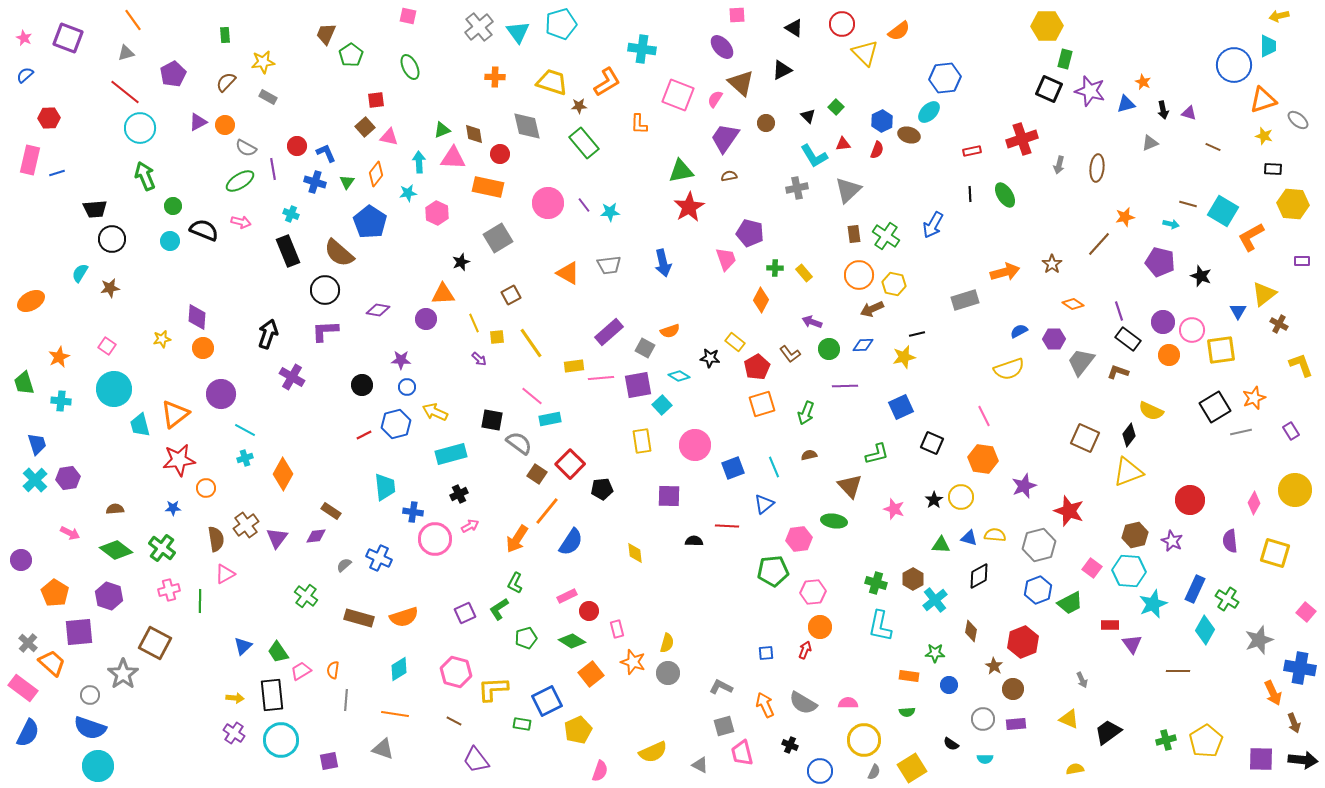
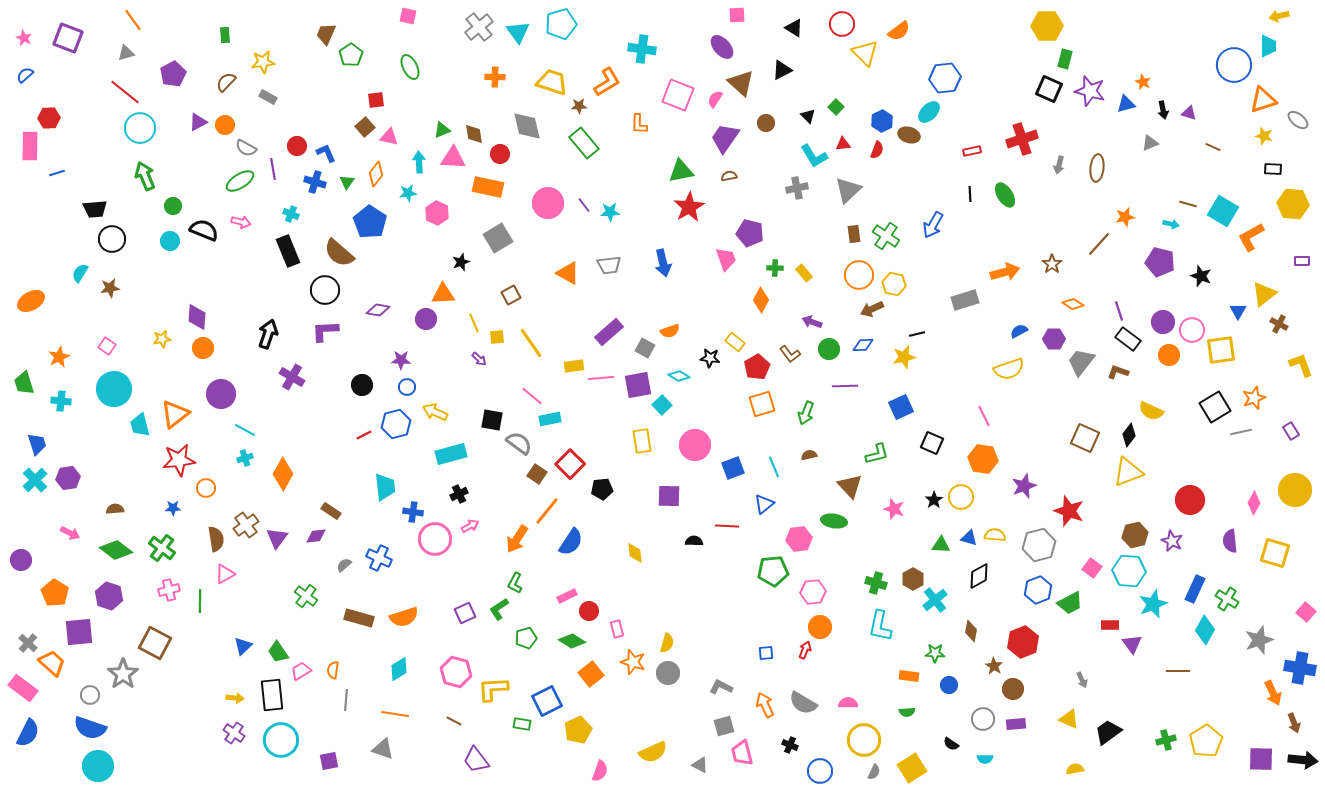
pink rectangle at (30, 160): moved 14 px up; rotated 12 degrees counterclockwise
